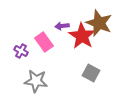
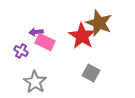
purple arrow: moved 26 px left, 6 px down
pink rectangle: moved 1 px right; rotated 30 degrees counterclockwise
gray star: moved 1 px left, 1 px down; rotated 25 degrees clockwise
